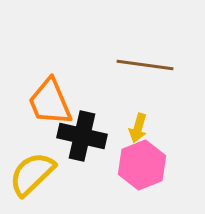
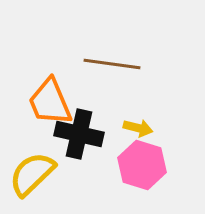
brown line: moved 33 px left, 1 px up
yellow arrow: rotated 92 degrees counterclockwise
black cross: moved 3 px left, 2 px up
pink hexagon: rotated 21 degrees counterclockwise
